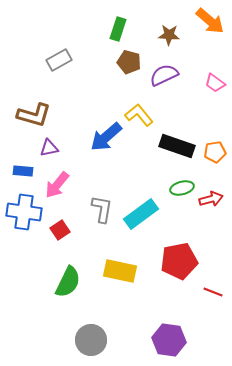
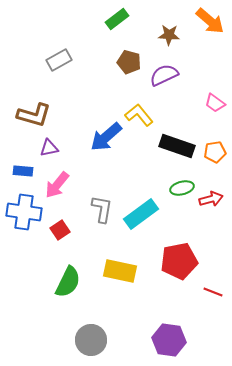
green rectangle: moved 1 px left, 10 px up; rotated 35 degrees clockwise
pink trapezoid: moved 20 px down
